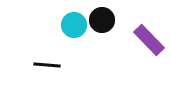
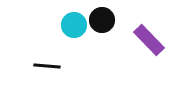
black line: moved 1 px down
